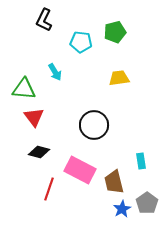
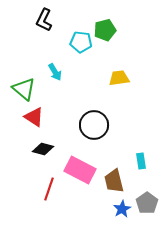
green pentagon: moved 10 px left, 2 px up
green triangle: rotated 35 degrees clockwise
red triangle: rotated 20 degrees counterclockwise
black diamond: moved 4 px right, 3 px up
brown trapezoid: moved 1 px up
